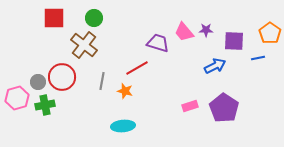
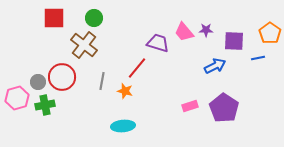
red line: rotated 20 degrees counterclockwise
